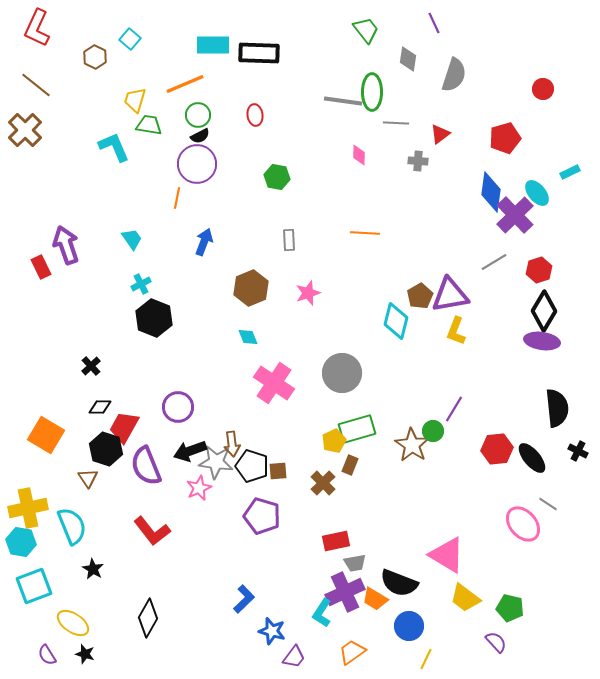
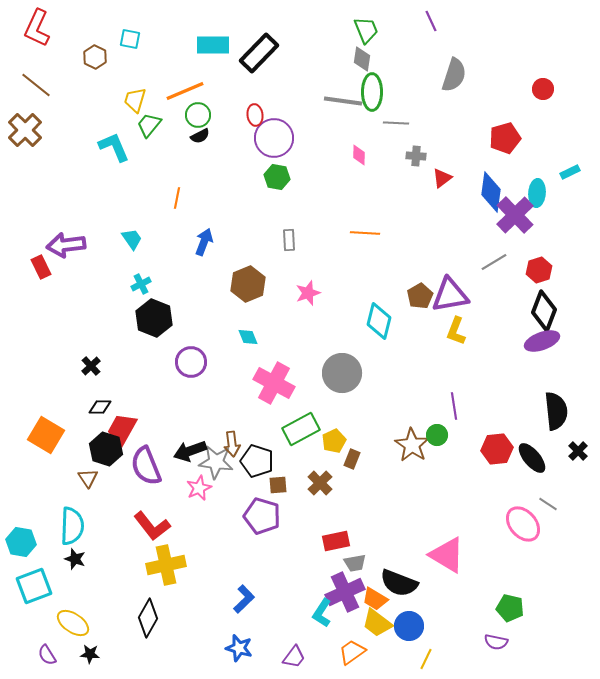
purple line at (434, 23): moved 3 px left, 2 px up
green trapezoid at (366, 30): rotated 16 degrees clockwise
cyan square at (130, 39): rotated 30 degrees counterclockwise
black rectangle at (259, 53): rotated 48 degrees counterclockwise
gray diamond at (408, 59): moved 46 px left
orange line at (185, 84): moved 7 px down
green trapezoid at (149, 125): rotated 60 degrees counterclockwise
red triangle at (440, 134): moved 2 px right, 44 px down
gray cross at (418, 161): moved 2 px left, 5 px up
purple circle at (197, 164): moved 77 px right, 26 px up
cyan ellipse at (537, 193): rotated 44 degrees clockwise
purple arrow at (66, 245): rotated 78 degrees counterclockwise
brown hexagon at (251, 288): moved 3 px left, 4 px up
black diamond at (544, 311): rotated 9 degrees counterclockwise
cyan diamond at (396, 321): moved 17 px left
purple ellipse at (542, 341): rotated 28 degrees counterclockwise
pink cross at (274, 383): rotated 6 degrees counterclockwise
purple circle at (178, 407): moved 13 px right, 45 px up
black semicircle at (557, 408): moved 1 px left, 3 px down
purple line at (454, 409): moved 3 px up; rotated 40 degrees counterclockwise
red trapezoid at (124, 427): moved 2 px left, 2 px down
green rectangle at (357, 429): moved 56 px left; rotated 12 degrees counterclockwise
green circle at (433, 431): moved 4 px right, 4 px down
black cross at (578, 451): rotated 18 degrees clockwise
brown rectangle at (350, 465): moved 2 px right, 6 px up
black pentagon at (252, 466): moved 5 px right, 5 px up
brown square at (278, 471): moved 14 px down
brown cross at (323, 483): moved 3 px left
yellow cross at (28, 508): moved 138 px right, 57 px down
cyan semicircle at (72, 526): rotated 24 degrees clockwise
red L-shape at (152, 531): moved 5 px up
black star at (93, 569): moved 18 px left, 10 px up; rotated 10 degrees counterclockwise
yellow trapezoid at (465, 598): moved 88 px left, 25 px down
blue star at (272, 631): moved 33 px left, 17 px down
purple semicircle at (496, 642): rotated 145 degrees clockwise
black star at (85, 654): moved 5 px right; rotated 12 degrees counterclockwise
